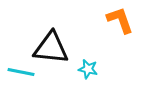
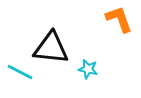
orange L-shape: moved 1 px left, 1 px up
cyan line: moved 1 px left; rotated 16 degrees clockwise
